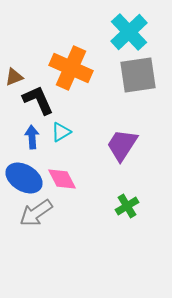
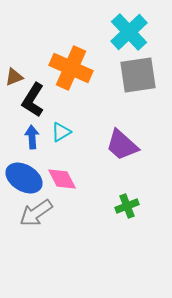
black L-shape: moved 5 px left; rotated 124 degrees counterclockwise
purple trapezoid: rotated 81 degrees counterclockwise
green cross: rotated 10 degrees clockwise
